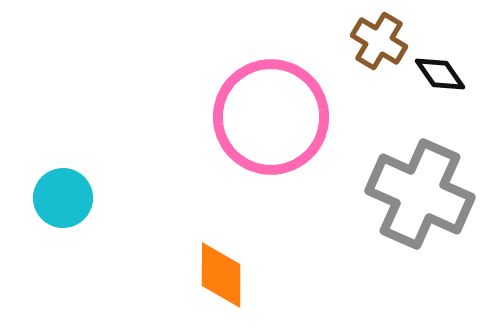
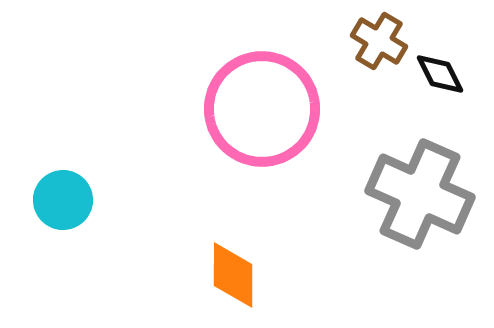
black diamond: rotated 8 degrees clockwise
pink circle: moved 9 px left, 8 px up
cyan circle: moved 2 px down
orange diamond: moved 12 px right
